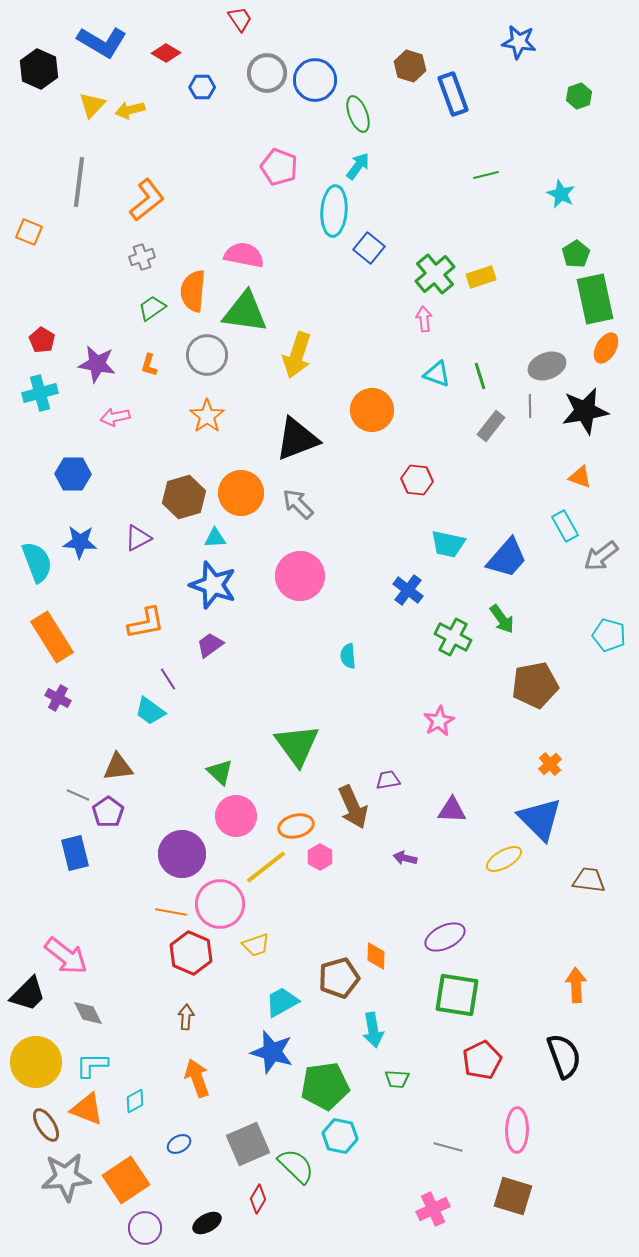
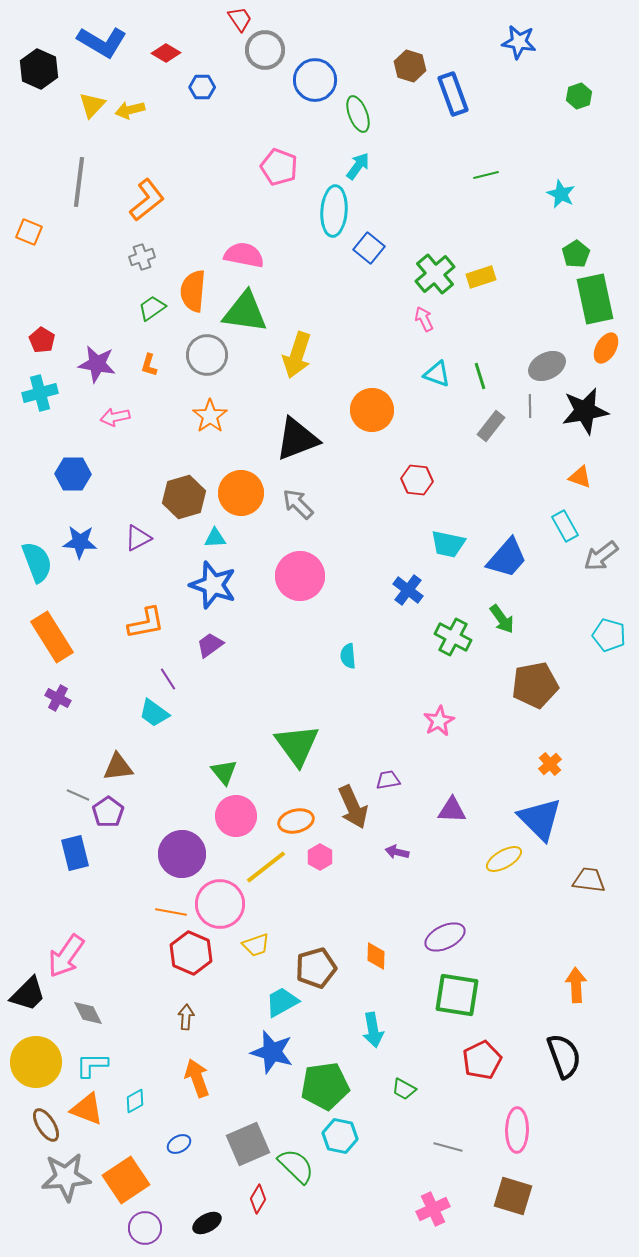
gray circle at (267, 73): moved 2 px left, 23 px up
pink arrow at (424, 319): rotated 20 degrees counterclockwise
gray ellipse at (547, 366): rotated 6 degrees counterclockwise
orange star at (207, 416): moved 3 px right
cyan trapezoid at (150, 711): moved 4 px right, 2 px down
green triangle at (220, 772): moved 4 px right; rotated 8 degrees clockwise
orange ellipse at (296, 826): moved 5 px up
purple arrow at (405, 858): moved 8 px left, 6 px up
pink arrow at (66, 956): rotated 87 degrees clockwise
brown pentagon at (339, 978): moved 23 px left, 10 px up
green trapezoid at (397, 1079): moved 7 px right, 10 px down; rotated 25 degrees clockwise
